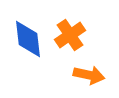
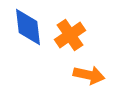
blue diamond: moved 12 px up
